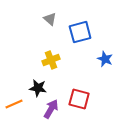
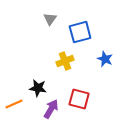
gray triangle: rotated 24 degrees clockwise
yellow cross: moved 14 px right, 1 px down
